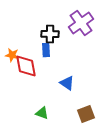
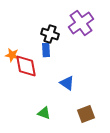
black cross: rotated 18 degrees clockwise
green triangle: moved 2 px right
